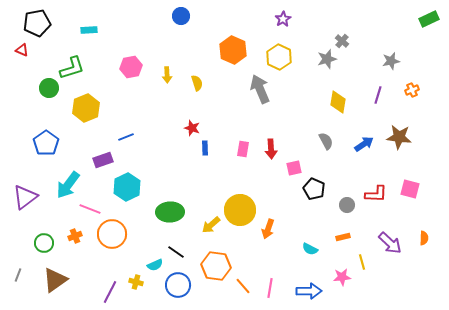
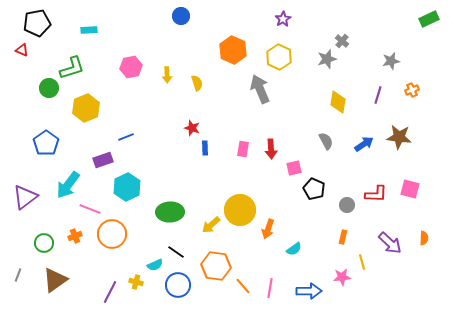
orange rectangle at (343, 237): rotated 64 degrees counterclockwise
cyan semicircle at (310, 249): moved 16 px left; rotated 63 degrees counterclockwise
